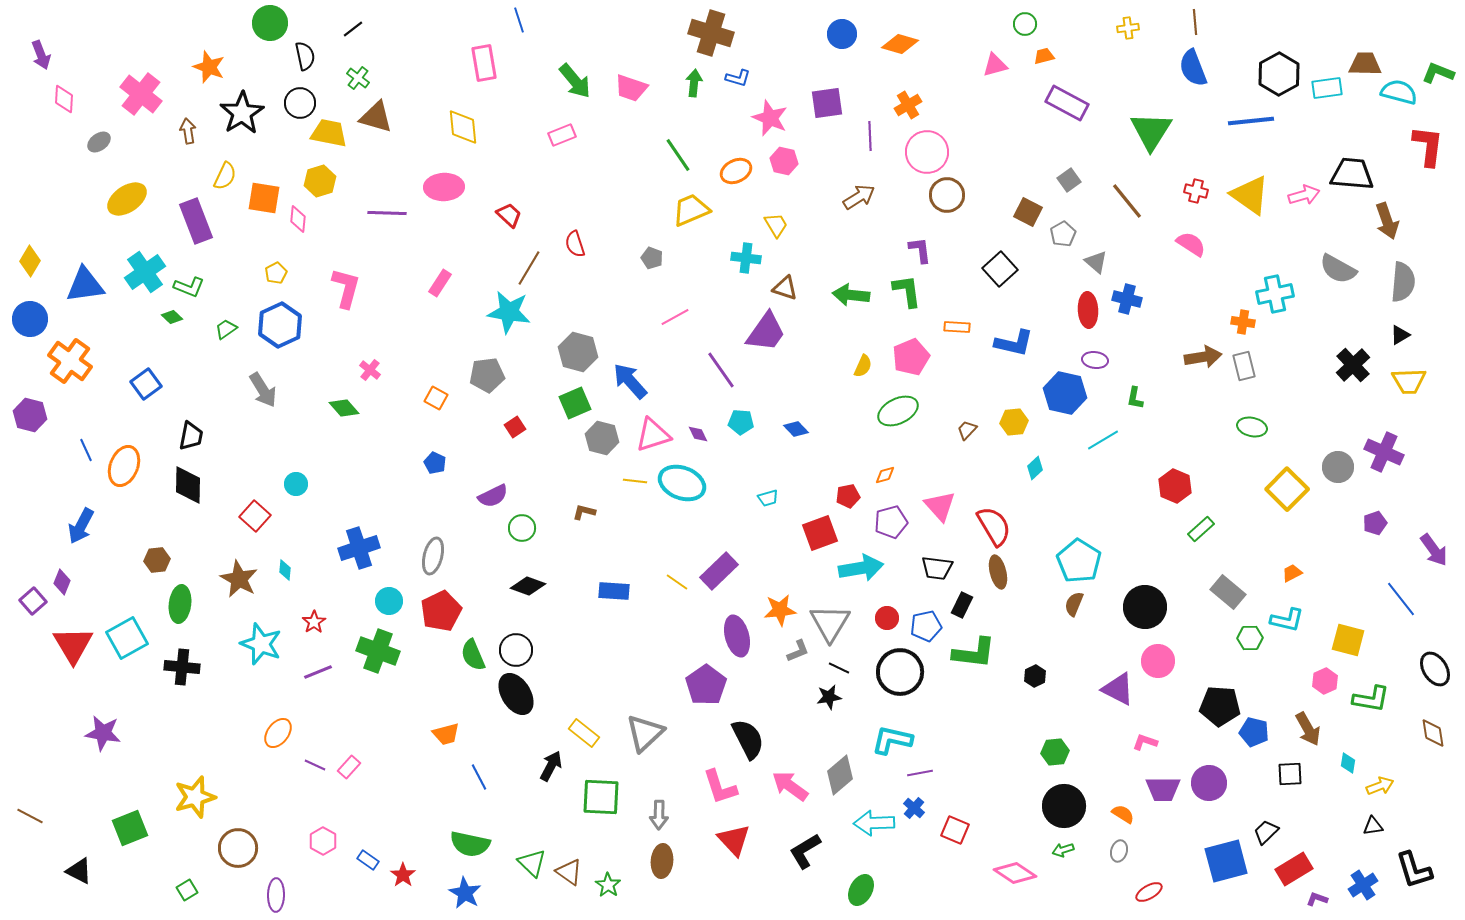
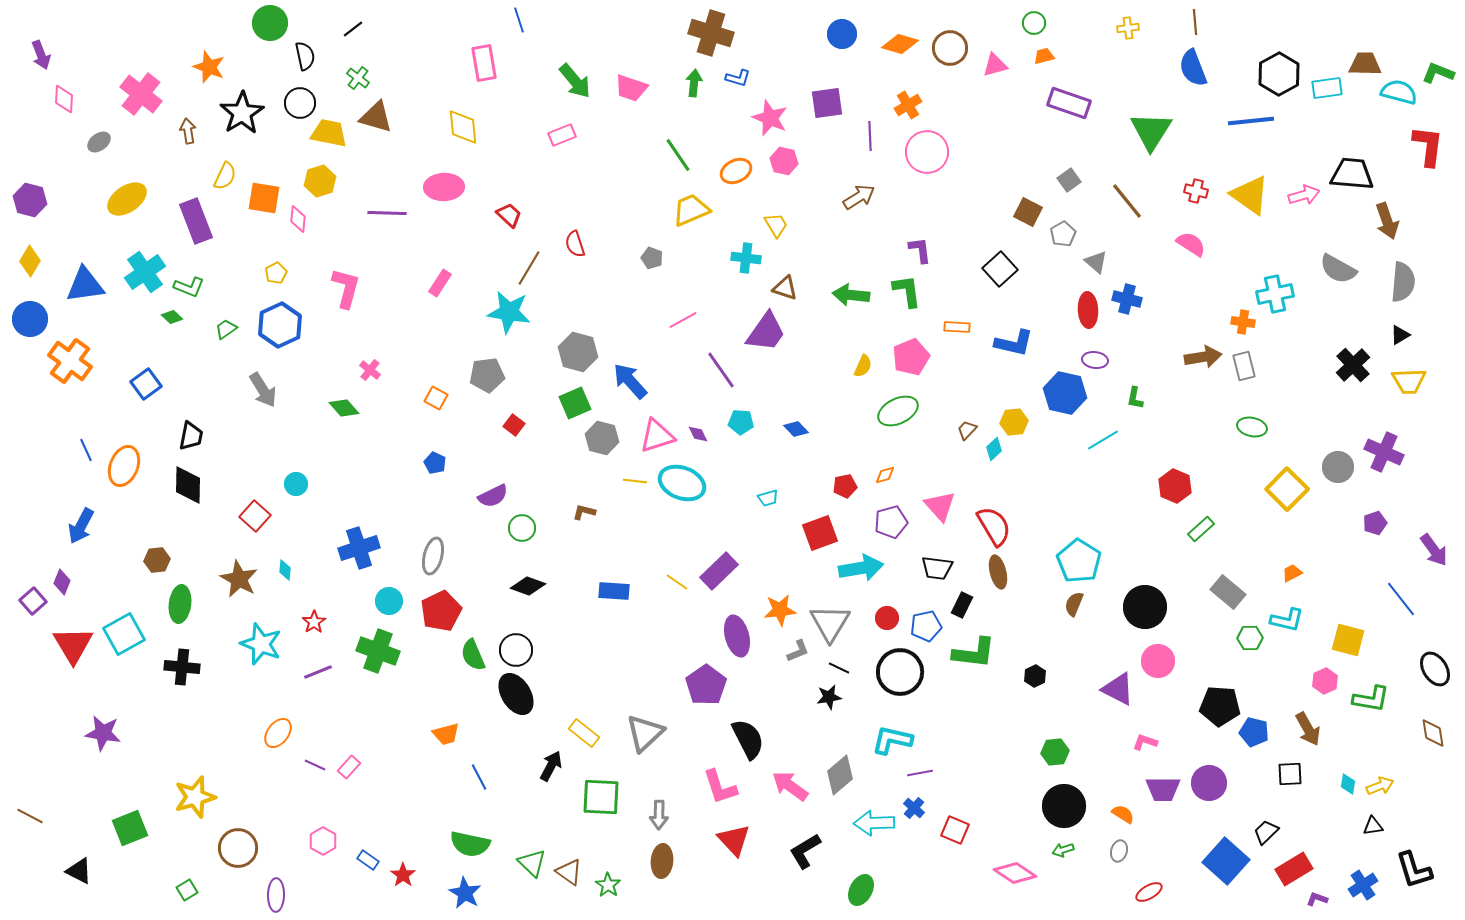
green circle at (1025, 24): moved 9 px right, 1 px up
purple rectangle at (1067, 103): moved 2 px right; rotated 9 degrees counterclockwise
brown circle at (947, 195): moved 3 px right, 147 px up
pink line at (675, 317): moved 8 px right, 3 px down
purple hexagon at (30, 415): moved 215 px up
red square at (515, 427): moved 1 px left, 2 px up; rotated 20 degrees counterclockwise
pink triangle at (653, 435): moved 4 px right, 1 px down
cyan diamond at (1035, 468): moved 41 px left, 19 px up
red pentagon at (848, 496): moved 3 px left, 10 px up
cyan square at (127, 638): moved 3 px left, 4 px up
cyan diamond at (1348, 763): moved 21 px down
blue square at (1226, 861): rotated 33 degrees counterclockwise
